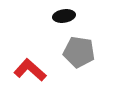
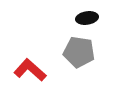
black ellipse: moved 23 px right, 2 px down
